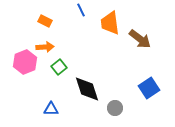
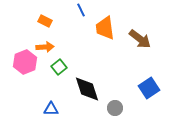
orange trapezoid: moved 5 px left, 5 px down
